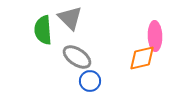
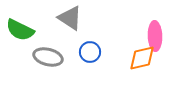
gray triangle: rotated 12 degrees counterclockwise
green semicircle: moved 23 px left; rotated 60 degrees counterclockwise
gray ellipse: moved 29 px left; rotated 20 degrees counterclockwise
blue circle: moved 29 px up
